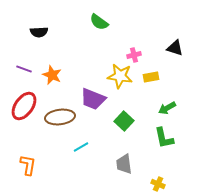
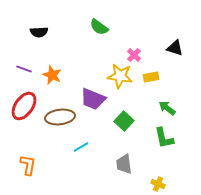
green semicircle: moved 5 px down
pink cross: rotated 32 degrees counterclockwise
green arrow: rotated 66 degrees clockwise
